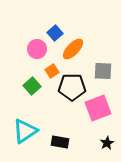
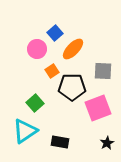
green square: moved 3 px right, 17 px down
